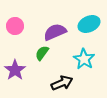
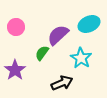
pink circle: moved 1 px right, 1 px down
purple semicircle: moved 3 px right, 3 px down; rotated 20 degrees counterclockwise
cyan star: moved 3 px left, 1 px up
